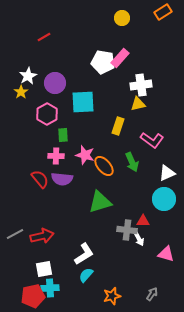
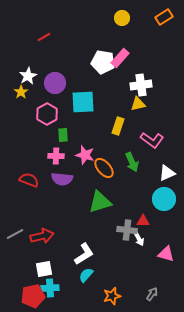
orange rectangle: moved 1 px right, 5 px down
orange ellipse: moved 2 px down
red semicircle: moved 11 px left, 1 px down; rotated 30 degrees counterclockwise
